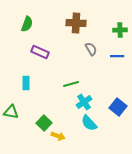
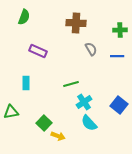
green semicircle: moved 3 px left, 7 px up
purple rectangle: moved 2 px left, 1 px up
blue square: moved 1 px right, 2 px up
green triangle: rotated 21 degrees counterclockwise
